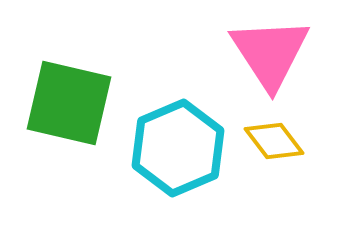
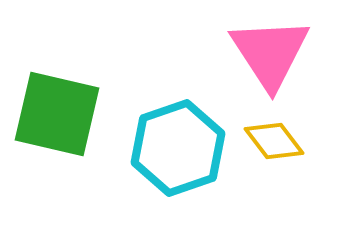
green square: moved 12 px left, 11 px down
cyan hexagon: rotated 4 degrees clockwise
